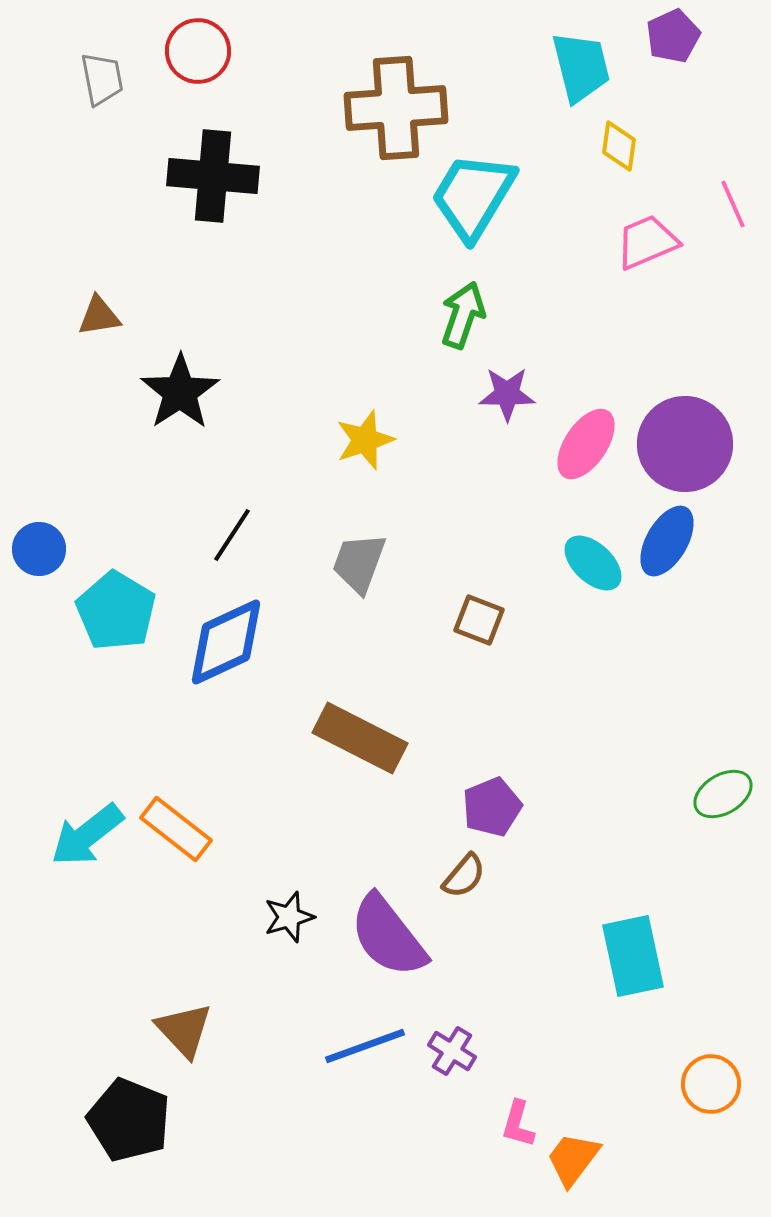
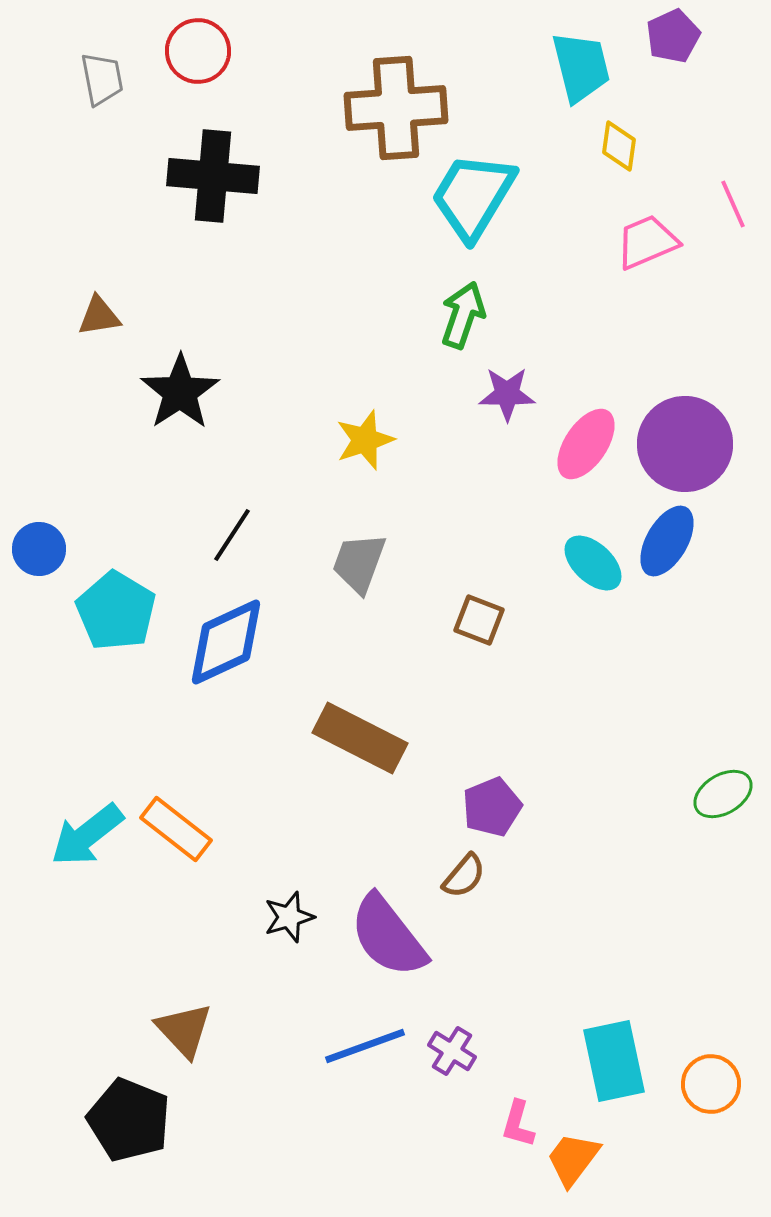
cyan rectangle at (633, 956): moved 19 px left, 105 px down
